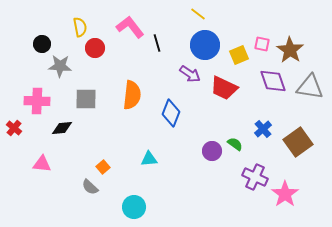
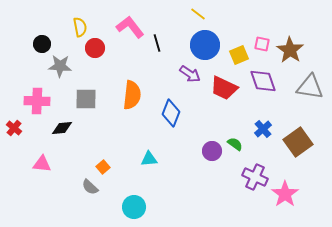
purple diamond: moved 10 px left
